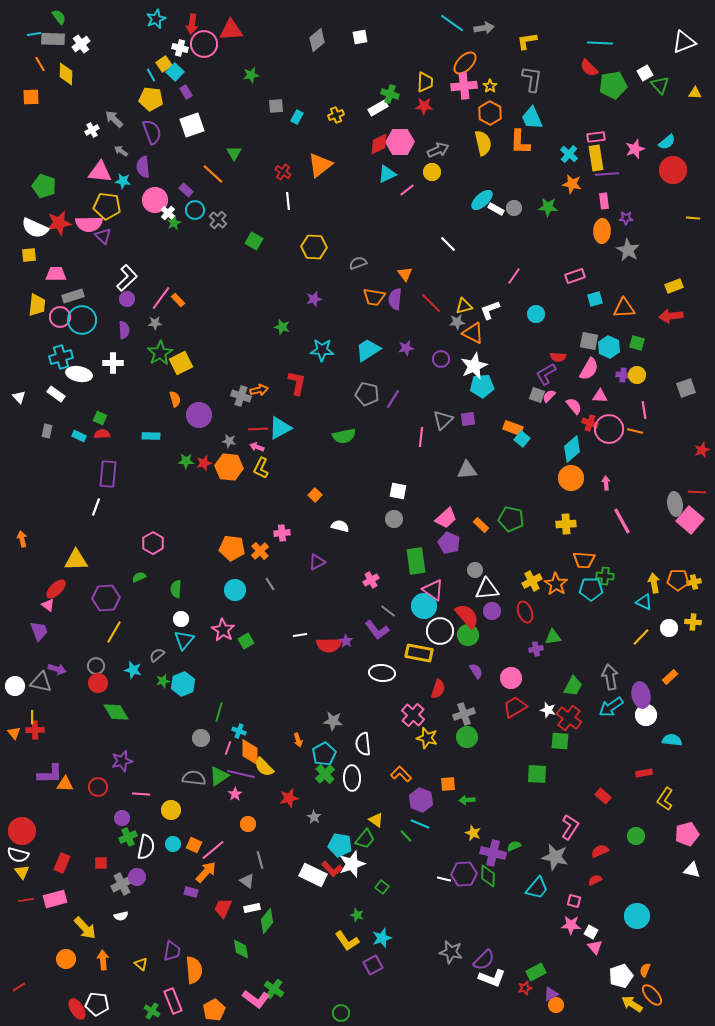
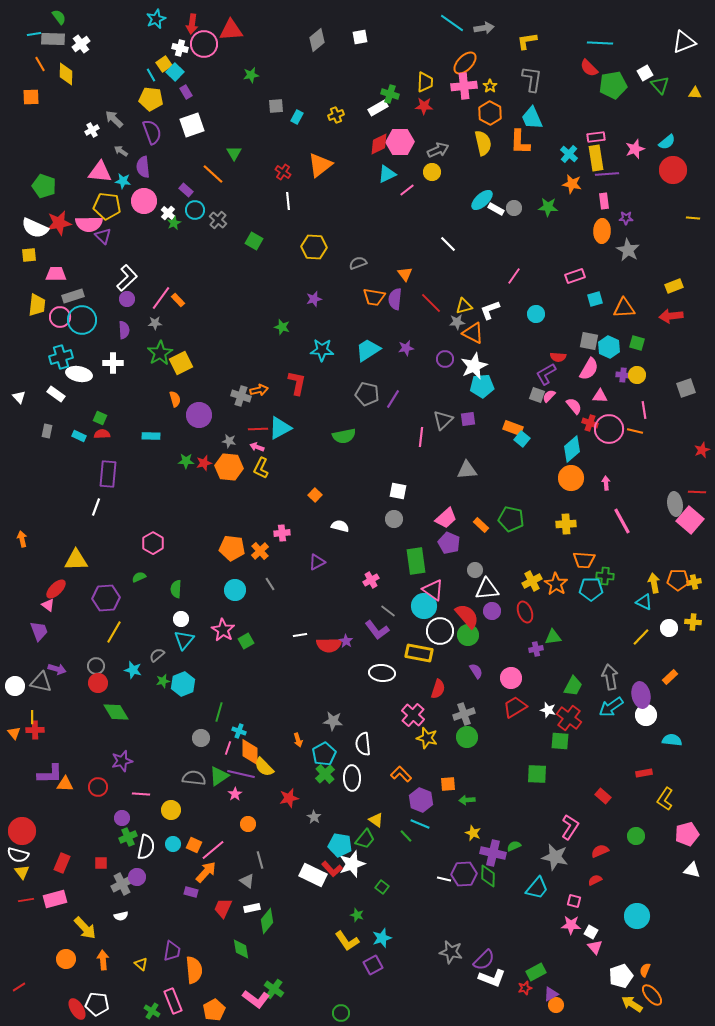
pink circle at (155, 200): moved 11 px left, 1 px down
purple circle at (441, 359): moved 4 px right
